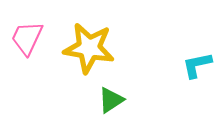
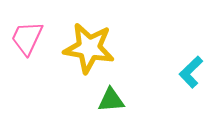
cyan L-shape: moved 6 px left, 7 px down; rotated 32 degrees counterclockwise
green triangle: rotated 28 degrees clockwise
